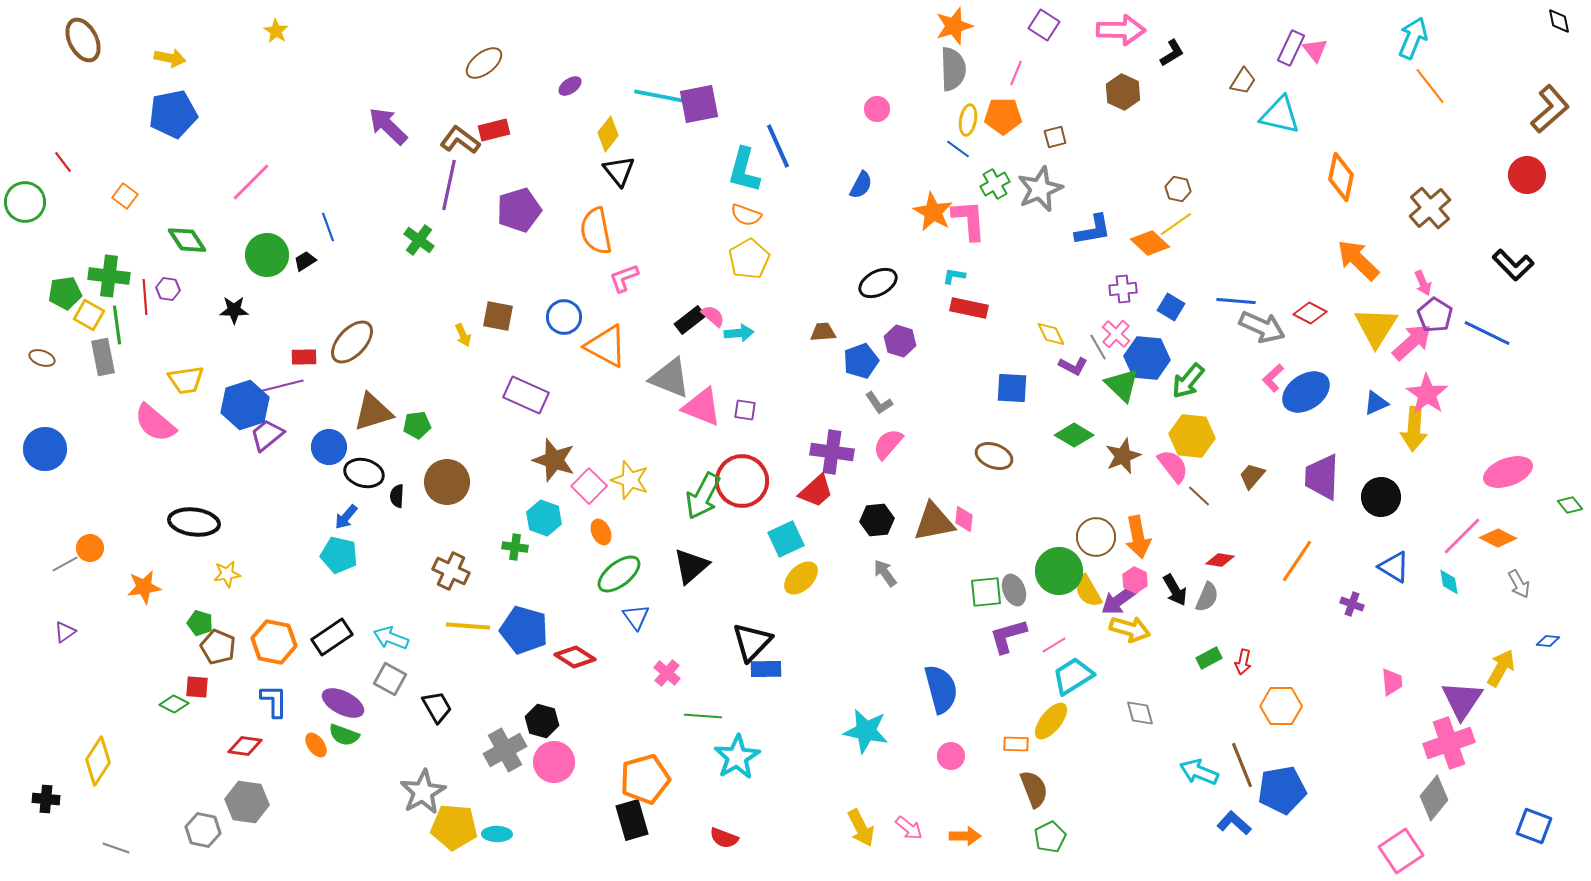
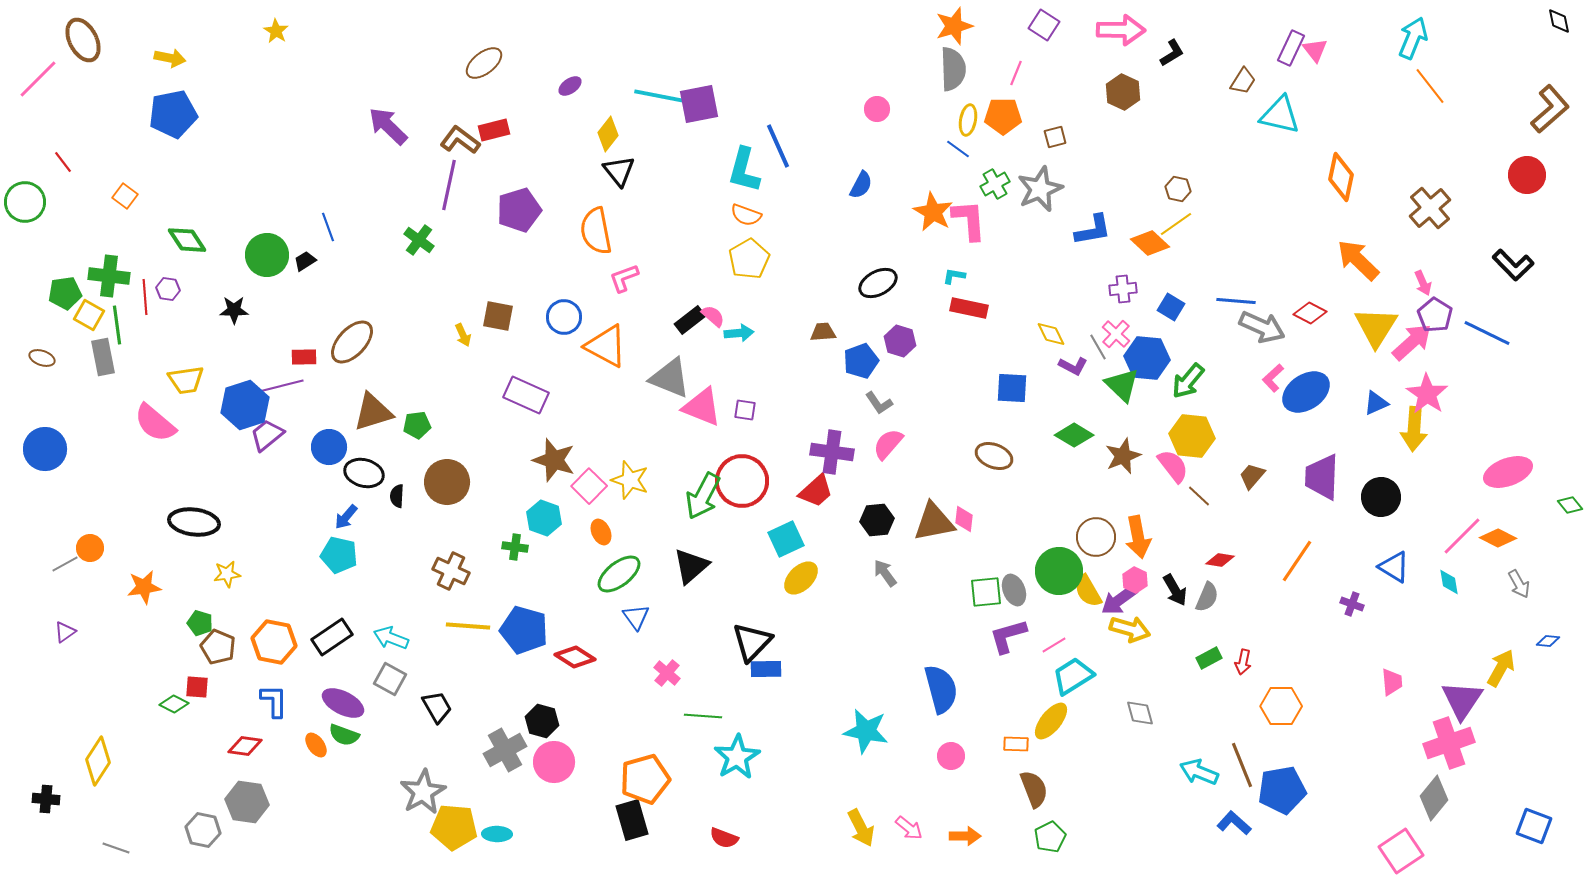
pink line at (251, 182): moved 213 px left, 103 px up
